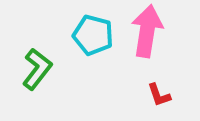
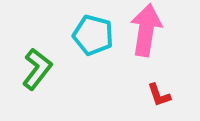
pink arrow: moved 1 px left, 1 px up
